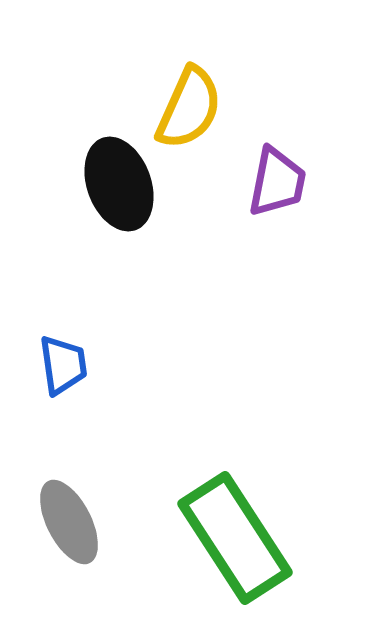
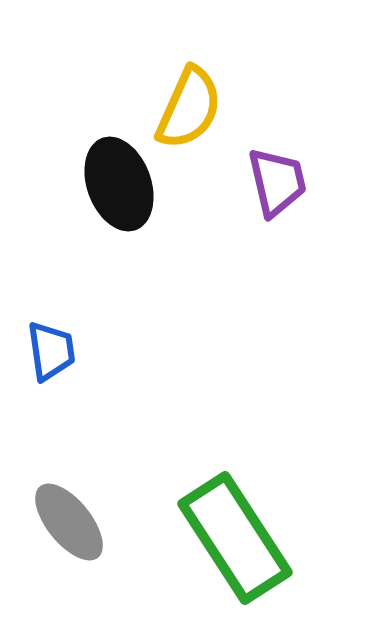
purple trapezoid: rotated 24 degrees counterclockwise
blue trapezoid: moved 12 px left, 14 px up
gray ellipse: rotated 12 degrees counterclockwise
